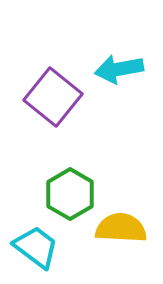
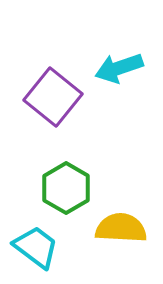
cyan arrow: moved 1 px up; rotated 9 degrees counterclockwise
green hexagon: moved 4 px left, 6 px up
